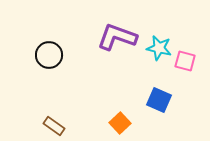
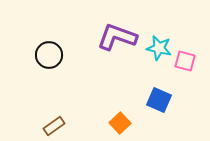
brown rectangle: rotated 70 degrees counterclockwise
